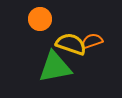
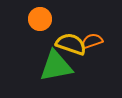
green triangle: moved 1 px right, 1 px up
